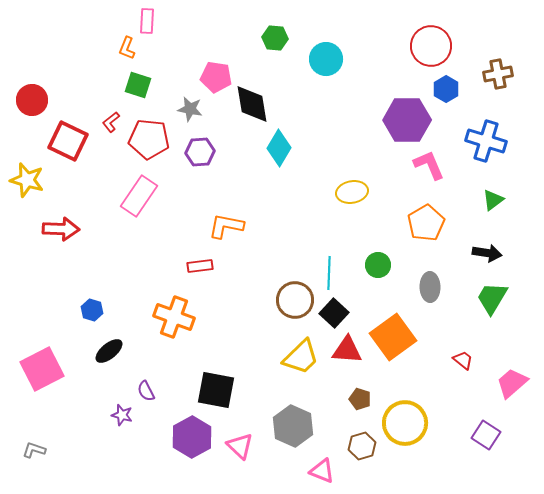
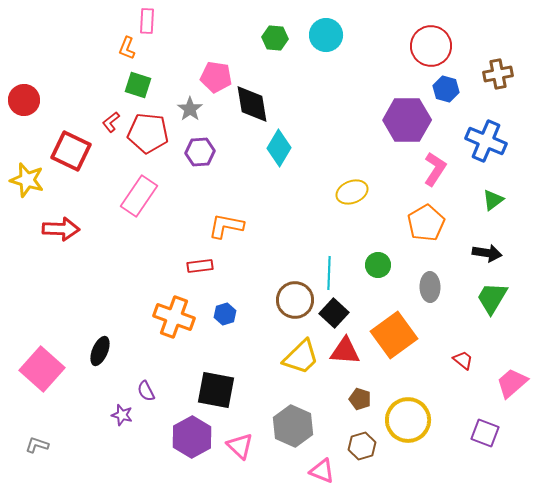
cyan circle at (326, 59): moved 24 px up
blue hexagon at (446, 89): rotated 15 degrees counterclockwise
red circle at (32, 100): moved 8 px left
gray star at (190, 109): rotated 25 degrees clockwise
red pentagon at (149, 139): moved 1 px left, 6 px up
red square at (68, 141): moved 3 px right, 10 px down
blue cross at (486, 141): rotated 6 degrees clockwise
pink L-shape at (429, 165): moved 6 px right, 4 px down; rotated 56 degrees clockwise
yellow ellipse at (352, 192): rotated 12 degrees counterclockwise
blue hexagon at (92, 310): moved 133 px right, 4 px down; rotated 25 degrees clockwise
orange square at (393, 337): moved 1 px right, 2 px up
red triangle at (347, 350): moved 2 px left, 1 px down
black ellipse at (109, 351): moved 9 px left; rotated 28 degrees counterclockwise
pink square at (42, 369): rotated 21 degrees counterclockwise
yellow circle at (405, 423): moved 3 px right, 3 px up
purple square at (486, 435): moved 1 px left, 2 px up; rotated 12 degrees counterclockwise
gray L-shape at (34, 450): moved 3 px right, 5 px up
